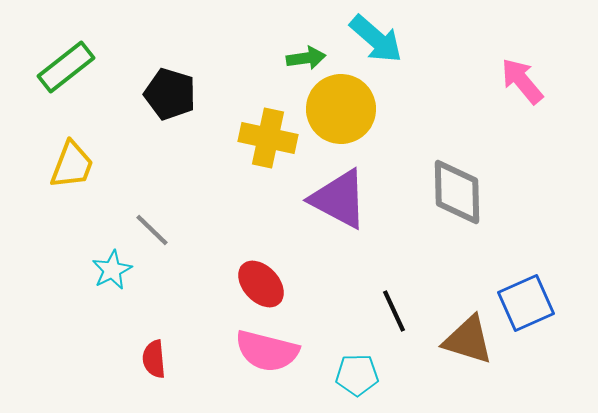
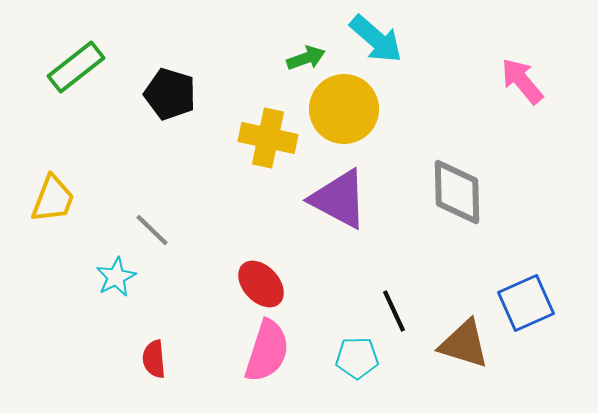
green arrow: rotated 12 degrees counterclockwise
green rectangle: moved 10 px right
yellow circle: moved 3 px right
yellow trapezoid: moved 19 px left, 34 px down
cyan star: moved 4 px right, 7 px down
brown triangle: moved 4 px left, 4 px down
pink semicircle: rotated 86 degrees counterclockwise
cyan pentagon: moved 17 px up
